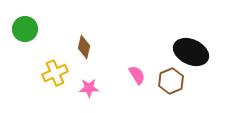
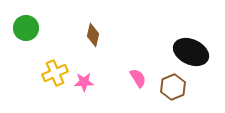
green circle: moved 1 px right, 1 px up
brown diamond: moved 9 px right, 12 px up
pink semicircle: moved 1 px right, 3 px down
brown hexagon: moved 2 px right, 6 px down
pink star: moved 5 px left, 6 px up
